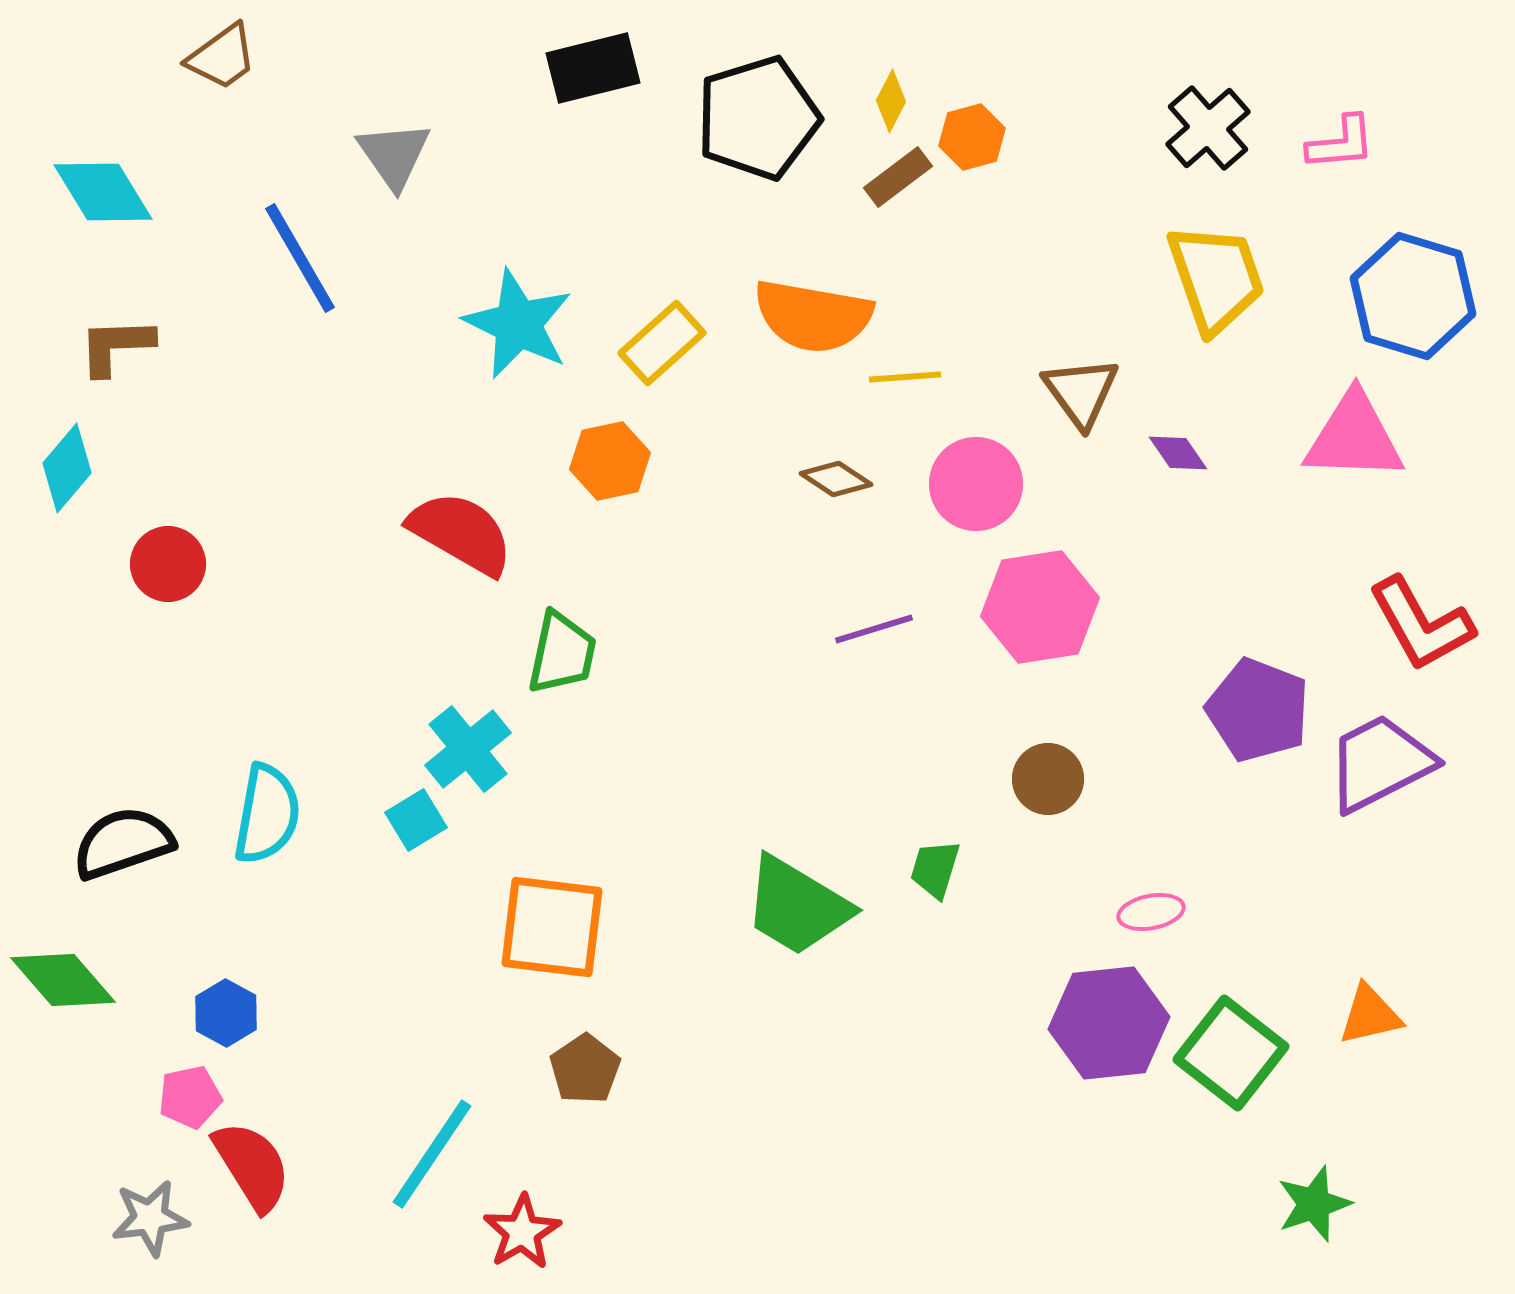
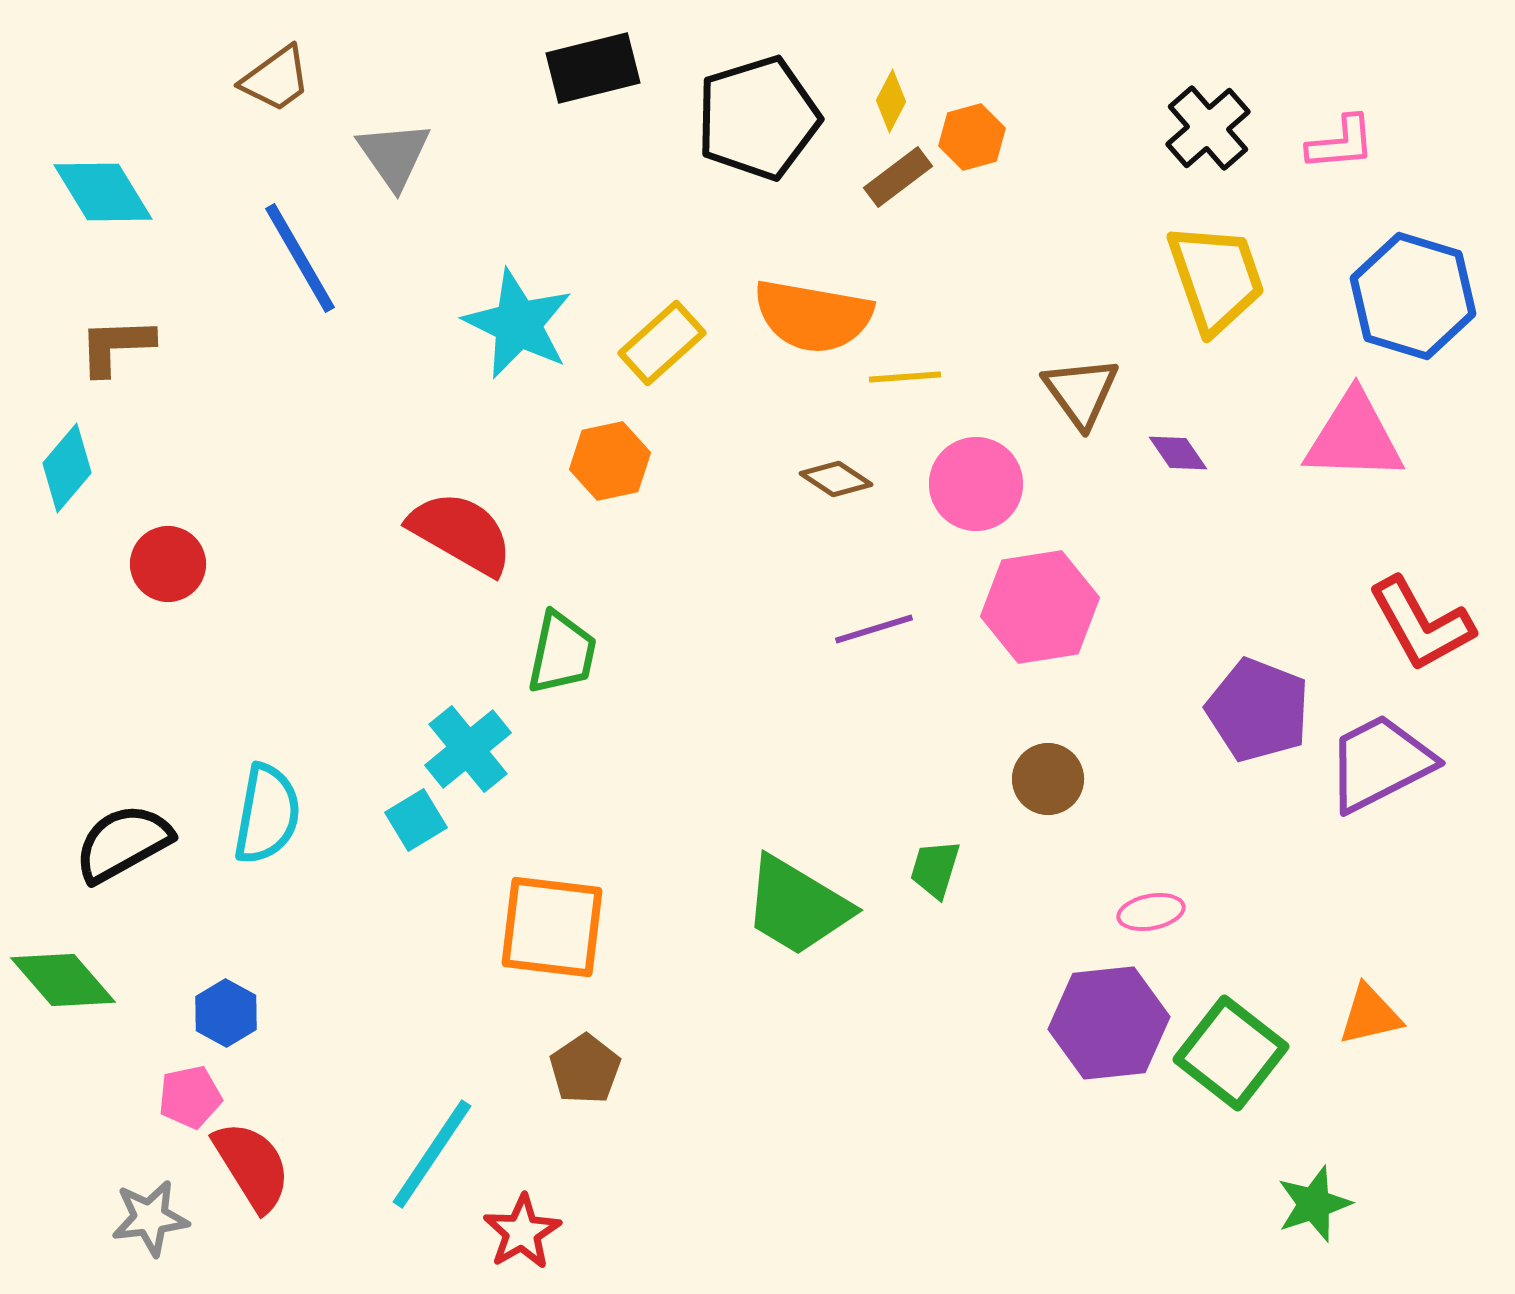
brown trapezoid at (222, 57): moved 54 px right, 22 px down
black semicircle at (123, 843): rotated 10 degrees counterclockwise
